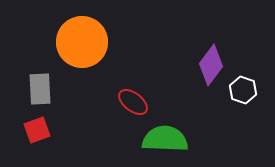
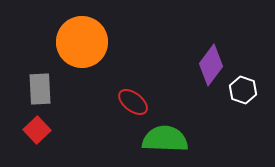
red square: rotated 24 degrees counterclockwise
